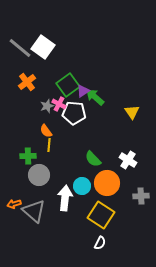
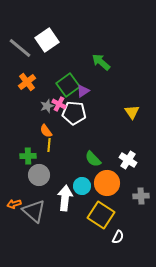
white square: moved 4 px right, 7 px up; rotated 20 degrees clockwise
green arrow: moved 6 px right, 35 px up
white semicircle: moved 18 px right, 6 px up
